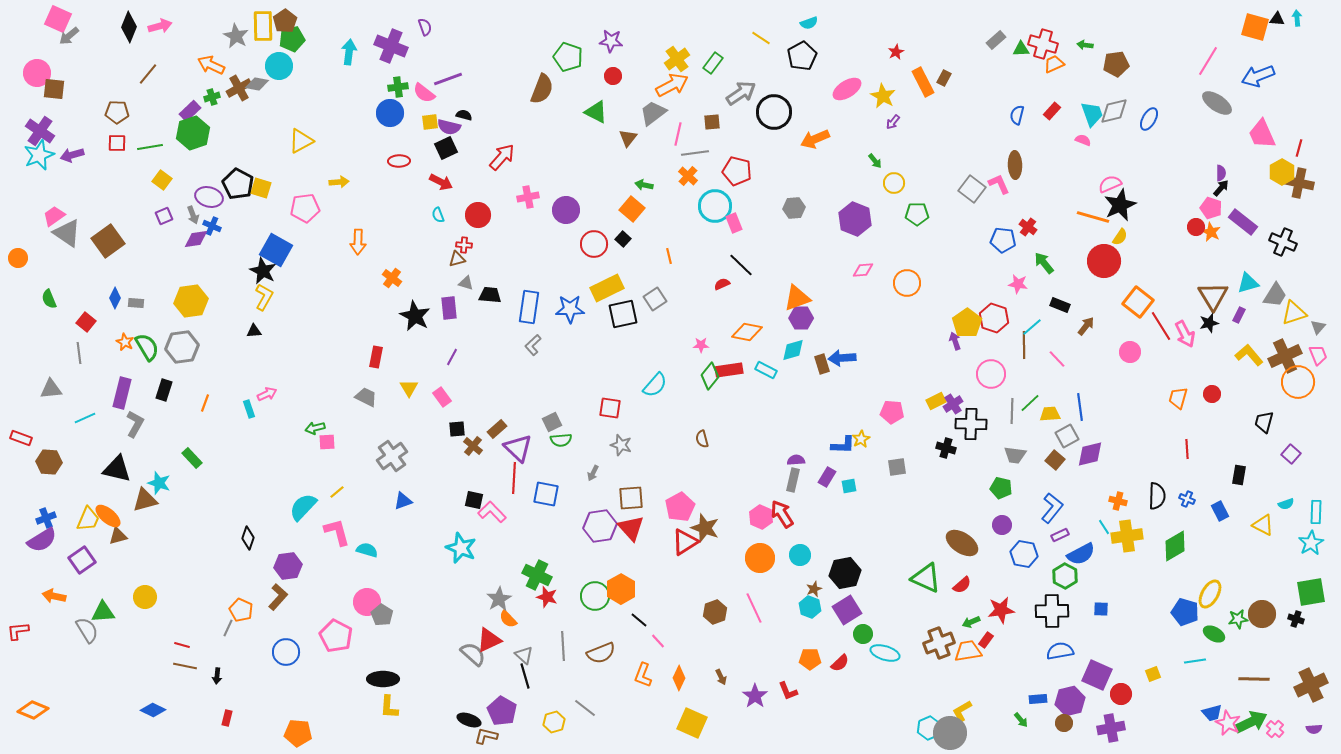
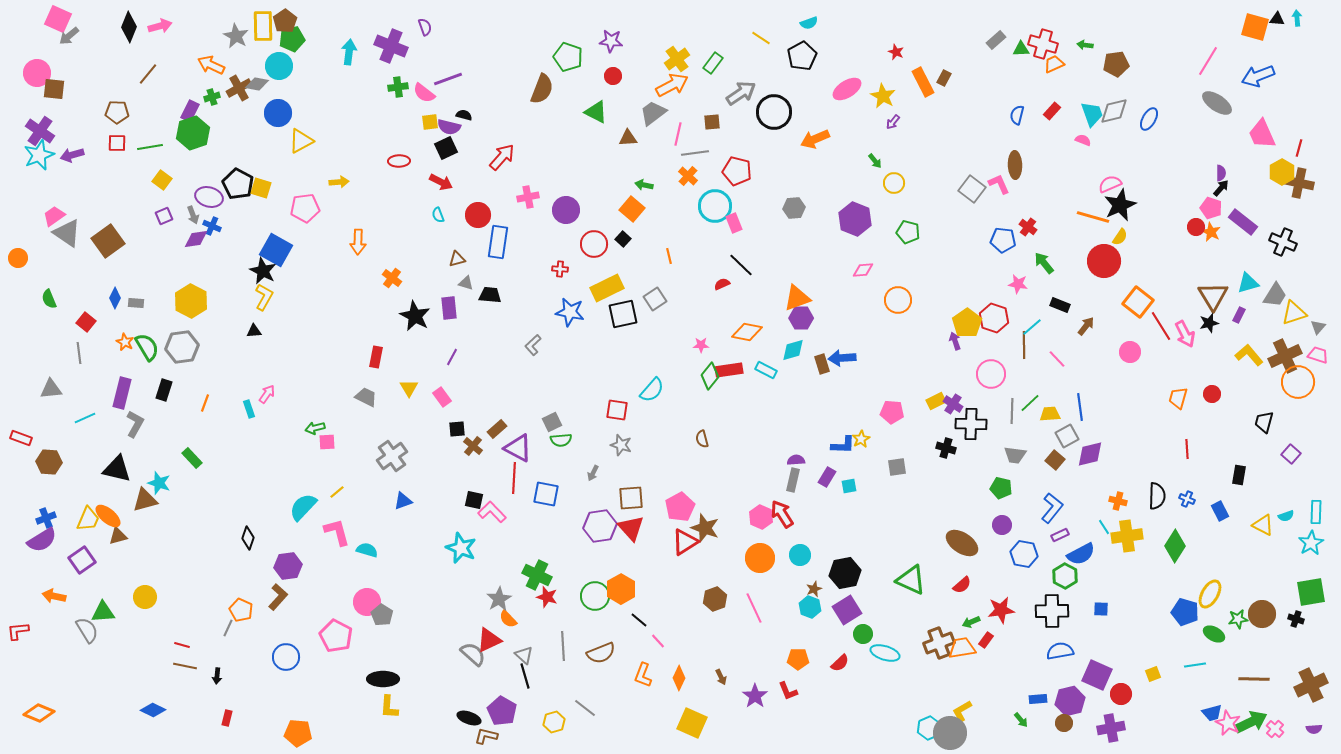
red star at (896, 52): rotated 21 degrees counterclockwise
purple rectangle at (190, 111): rotated 20 degrees counterclockwise
blue circle at (390, 113): moved 112 px left
brown triangle at (628, 138): rotated 48 degrees clockwise
green pentagon at (917, 214): moved 9 px left, 18 px down; rotated 15 degrees clockwise
red cross at (464, 245): moved 96 px right, 24 px down
orange circle at (907, 283): moved 9 px left, 17 px down
yellow hexagon at (191, 301): rotated 24 degrees counterclockwise
blue rectangle at (529, 307): moved 31 px left, 65 px up
blue star at (570, 309): moved 3 px down; rotated 12 degrees clockwise
pink trapezoid at (1318, 355): rotated 50 degrees counterclockwise
cyan semicircle at (655, 385): moved 3 px left, 5 px down
pink arrow at (267, 394): rotated 30 degrees counterclockwise
purple cross at (953, 404): rotated 24 degrees counterclockwise
red square at (610, 408): moved 7 px right, 2 px down
purple triangle at (518, 448): rotated 16 degrees counterclockwise
cyan semicircle at (1286, 504): moved 12 px down
green diamond at (1175, 546): rotated 28 degrees counterclockwise
green triangle at (926, 578): moved 15 px left, 2 px down
brown hexagon at (715, 612): moved 13 px up
orange trapezoid at (968, 651): moved 6 px left, 3 px up
blue circle at (286, 652): moved 5 px down
orange pentagon at (810, 659): moved 12 px left
cyan line at (1195, 661): moved 4 px down
orange diamond at (33, 710): moved 6 px right, 3 px down
black ellipse at (469, 720): moved 2 px up
